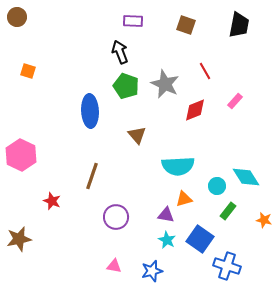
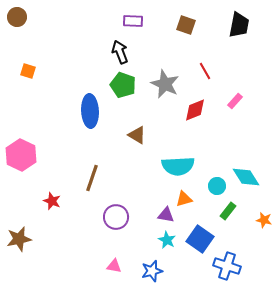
green pentagon: moved 3 px left, 1 px up
brown triangle: rotated 18 degrees counterclockwise
brown line: moved 2 px down
